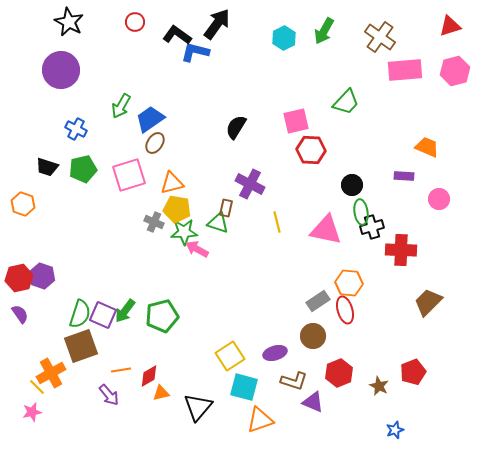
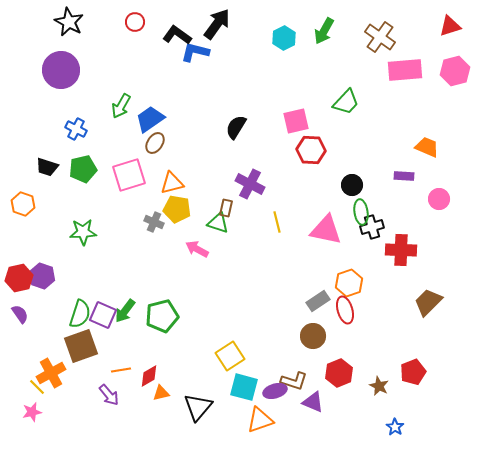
green star at (184, 232): moved 101 px left
orange hexagon at (349, 283): rotated 24 degrees counterclockwise
purple ellipse at (275, 353): moved 38 px down
blue star at (395, 430): moved 3 px up; rotated 18 degrees counterclockwise
